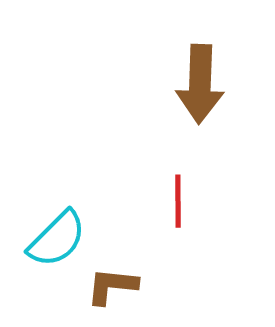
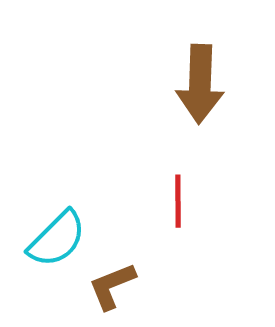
brown L-shape: rotated 28 degrees counterclockwise
